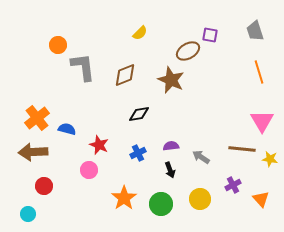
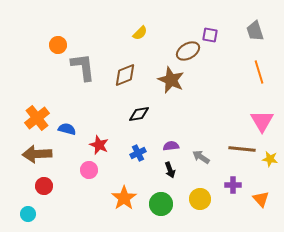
brown arrow: moved 4 px right, 2 px down
purple cross: rotated 28 degrees clockwise
